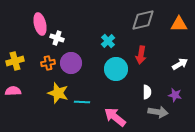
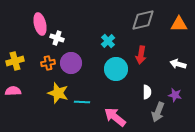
white arrow: moved 2 px left; rotated 133 degrees counterclockwise
gray arrow: rotated 102 degrees clockwise
